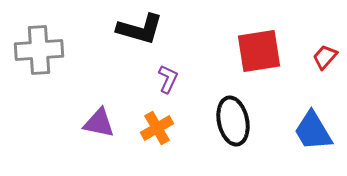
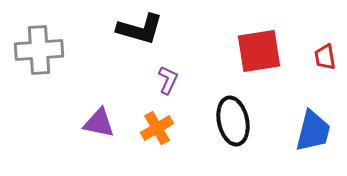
red trapezoid: rotated 52 degrees counterclockwise
purple L-shape: moved 1 px down
blue trapezoid: rotated 135 degrees counterclockwise
